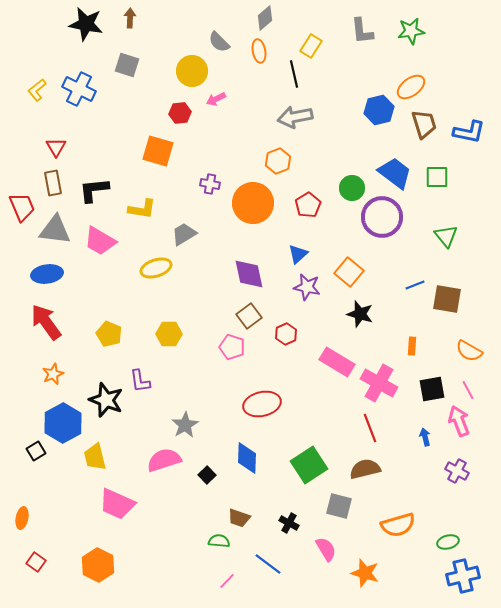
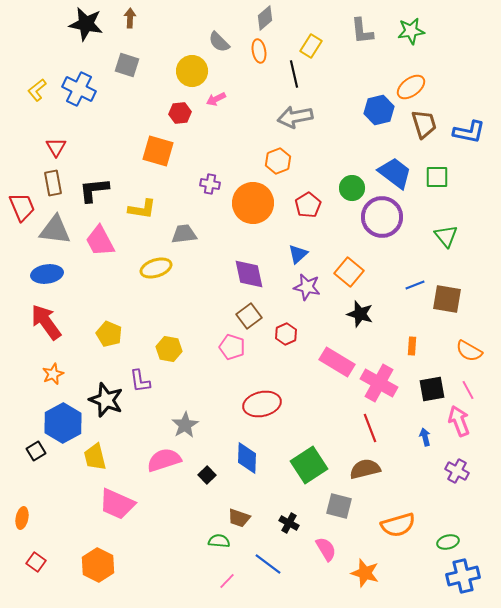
gray trapezoid at (184, 234): rotated 24 degrees clockwise
pink trapezoid at (100, 241): rotated 32 degrees clockwise
yellow hexagon at (169, 334): moved 15 px down; rotated 10 degrees clockwise
